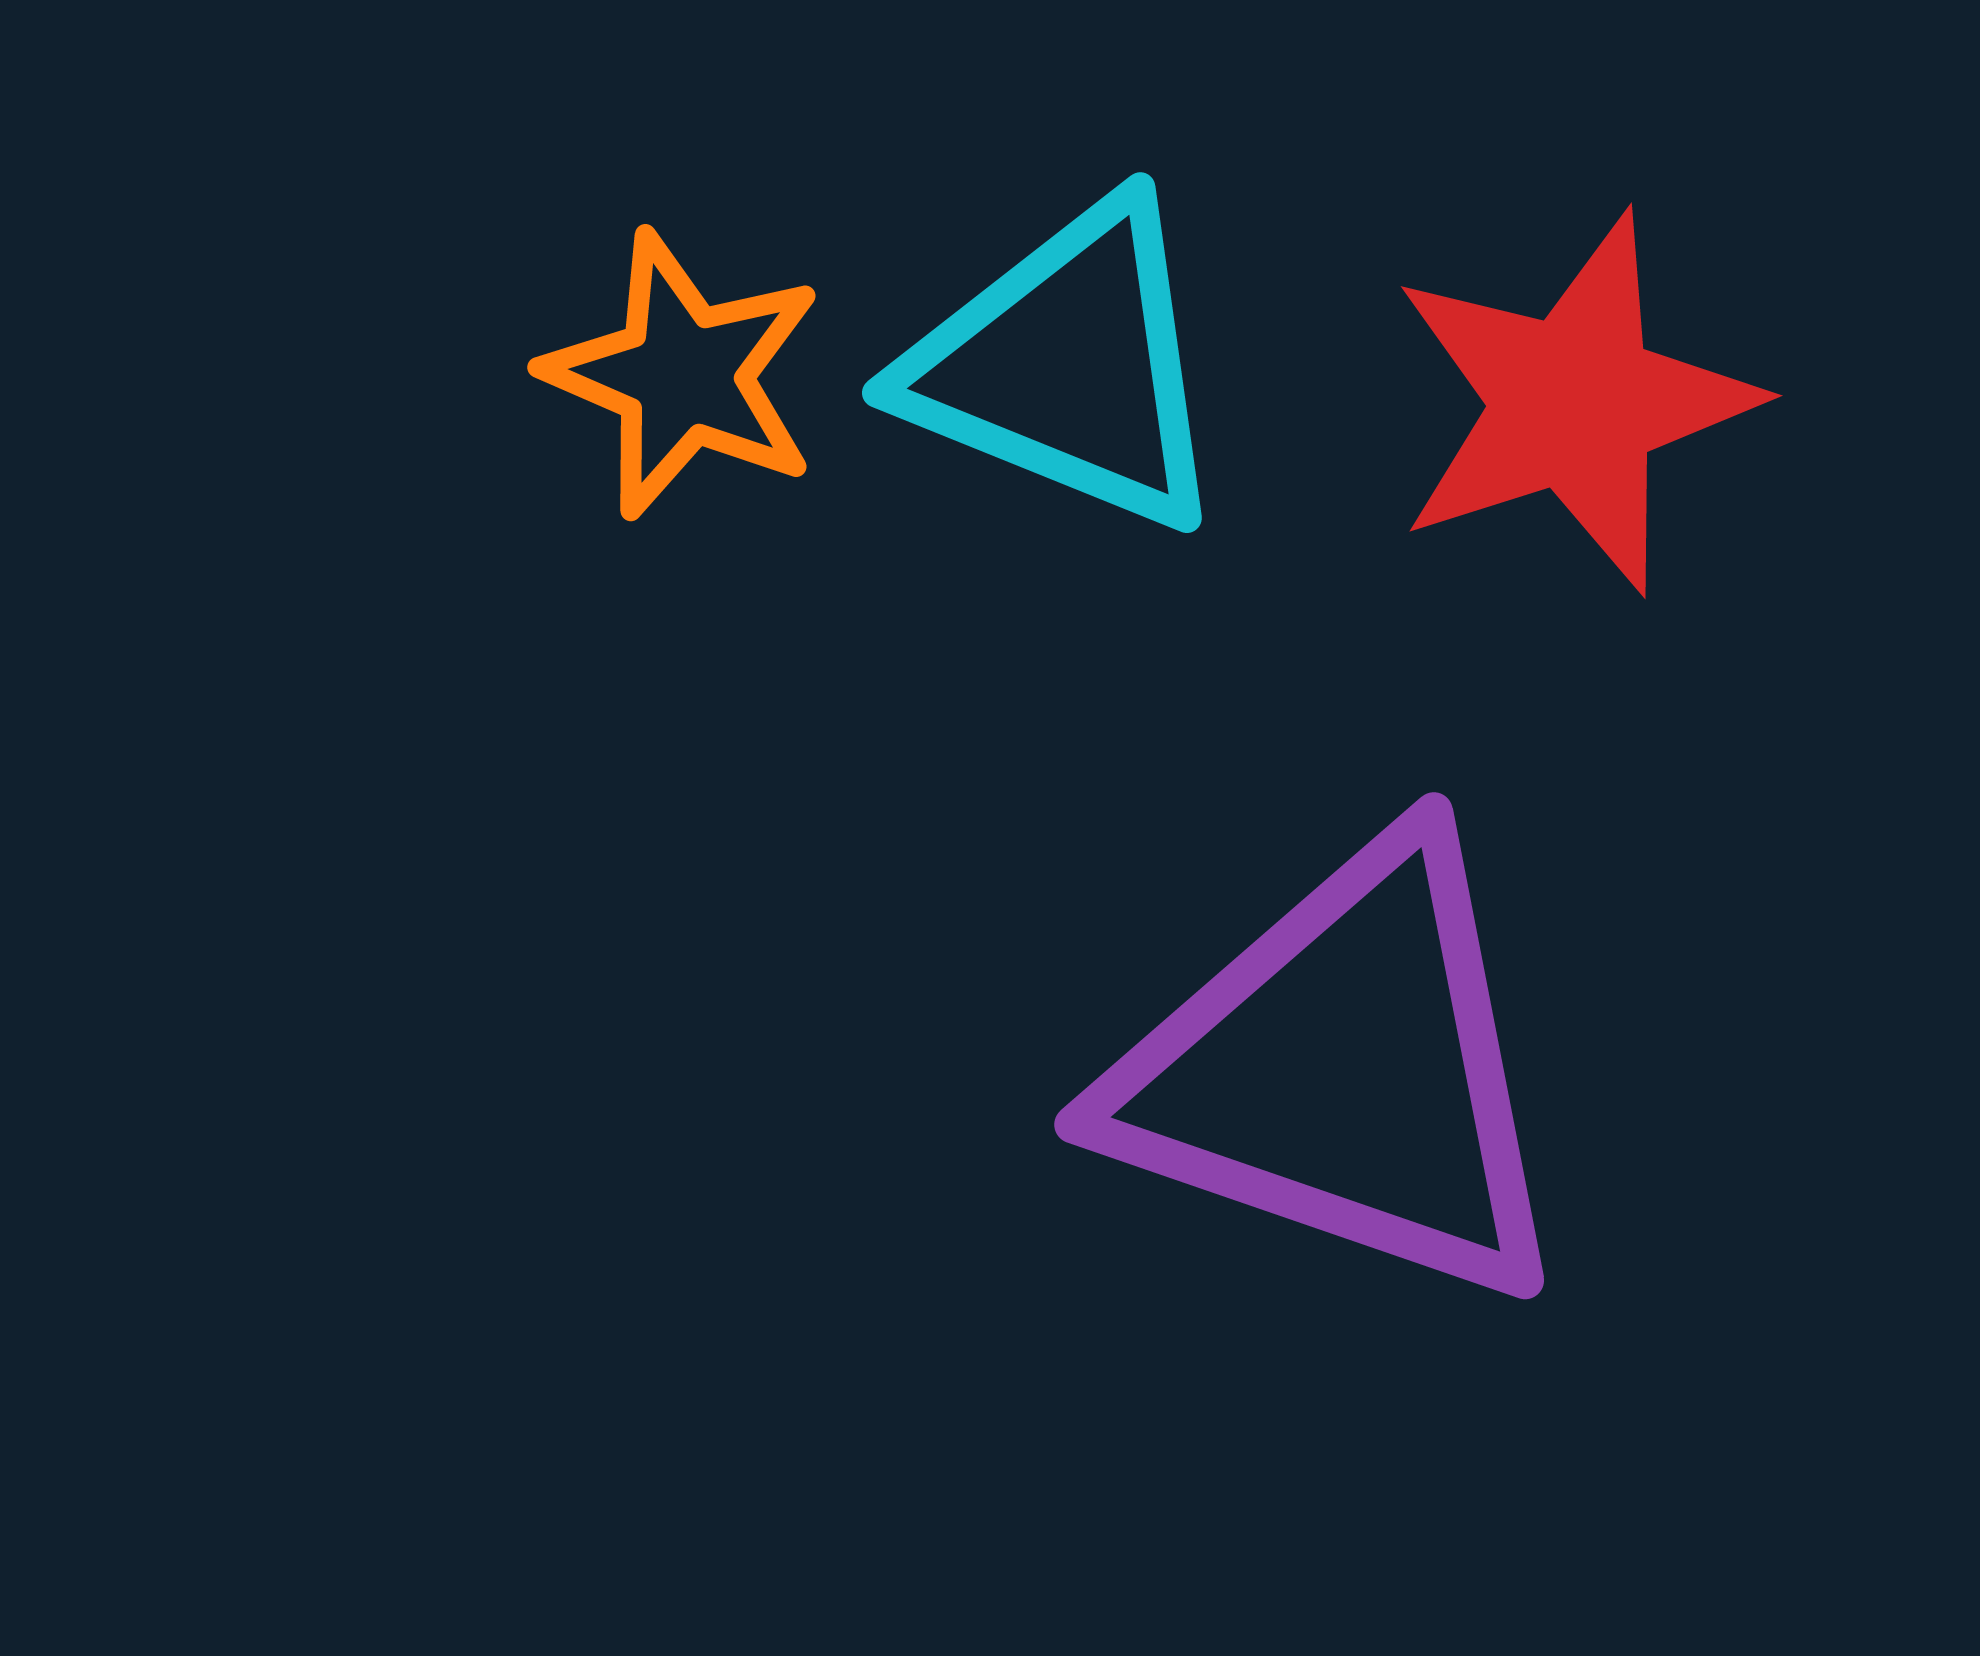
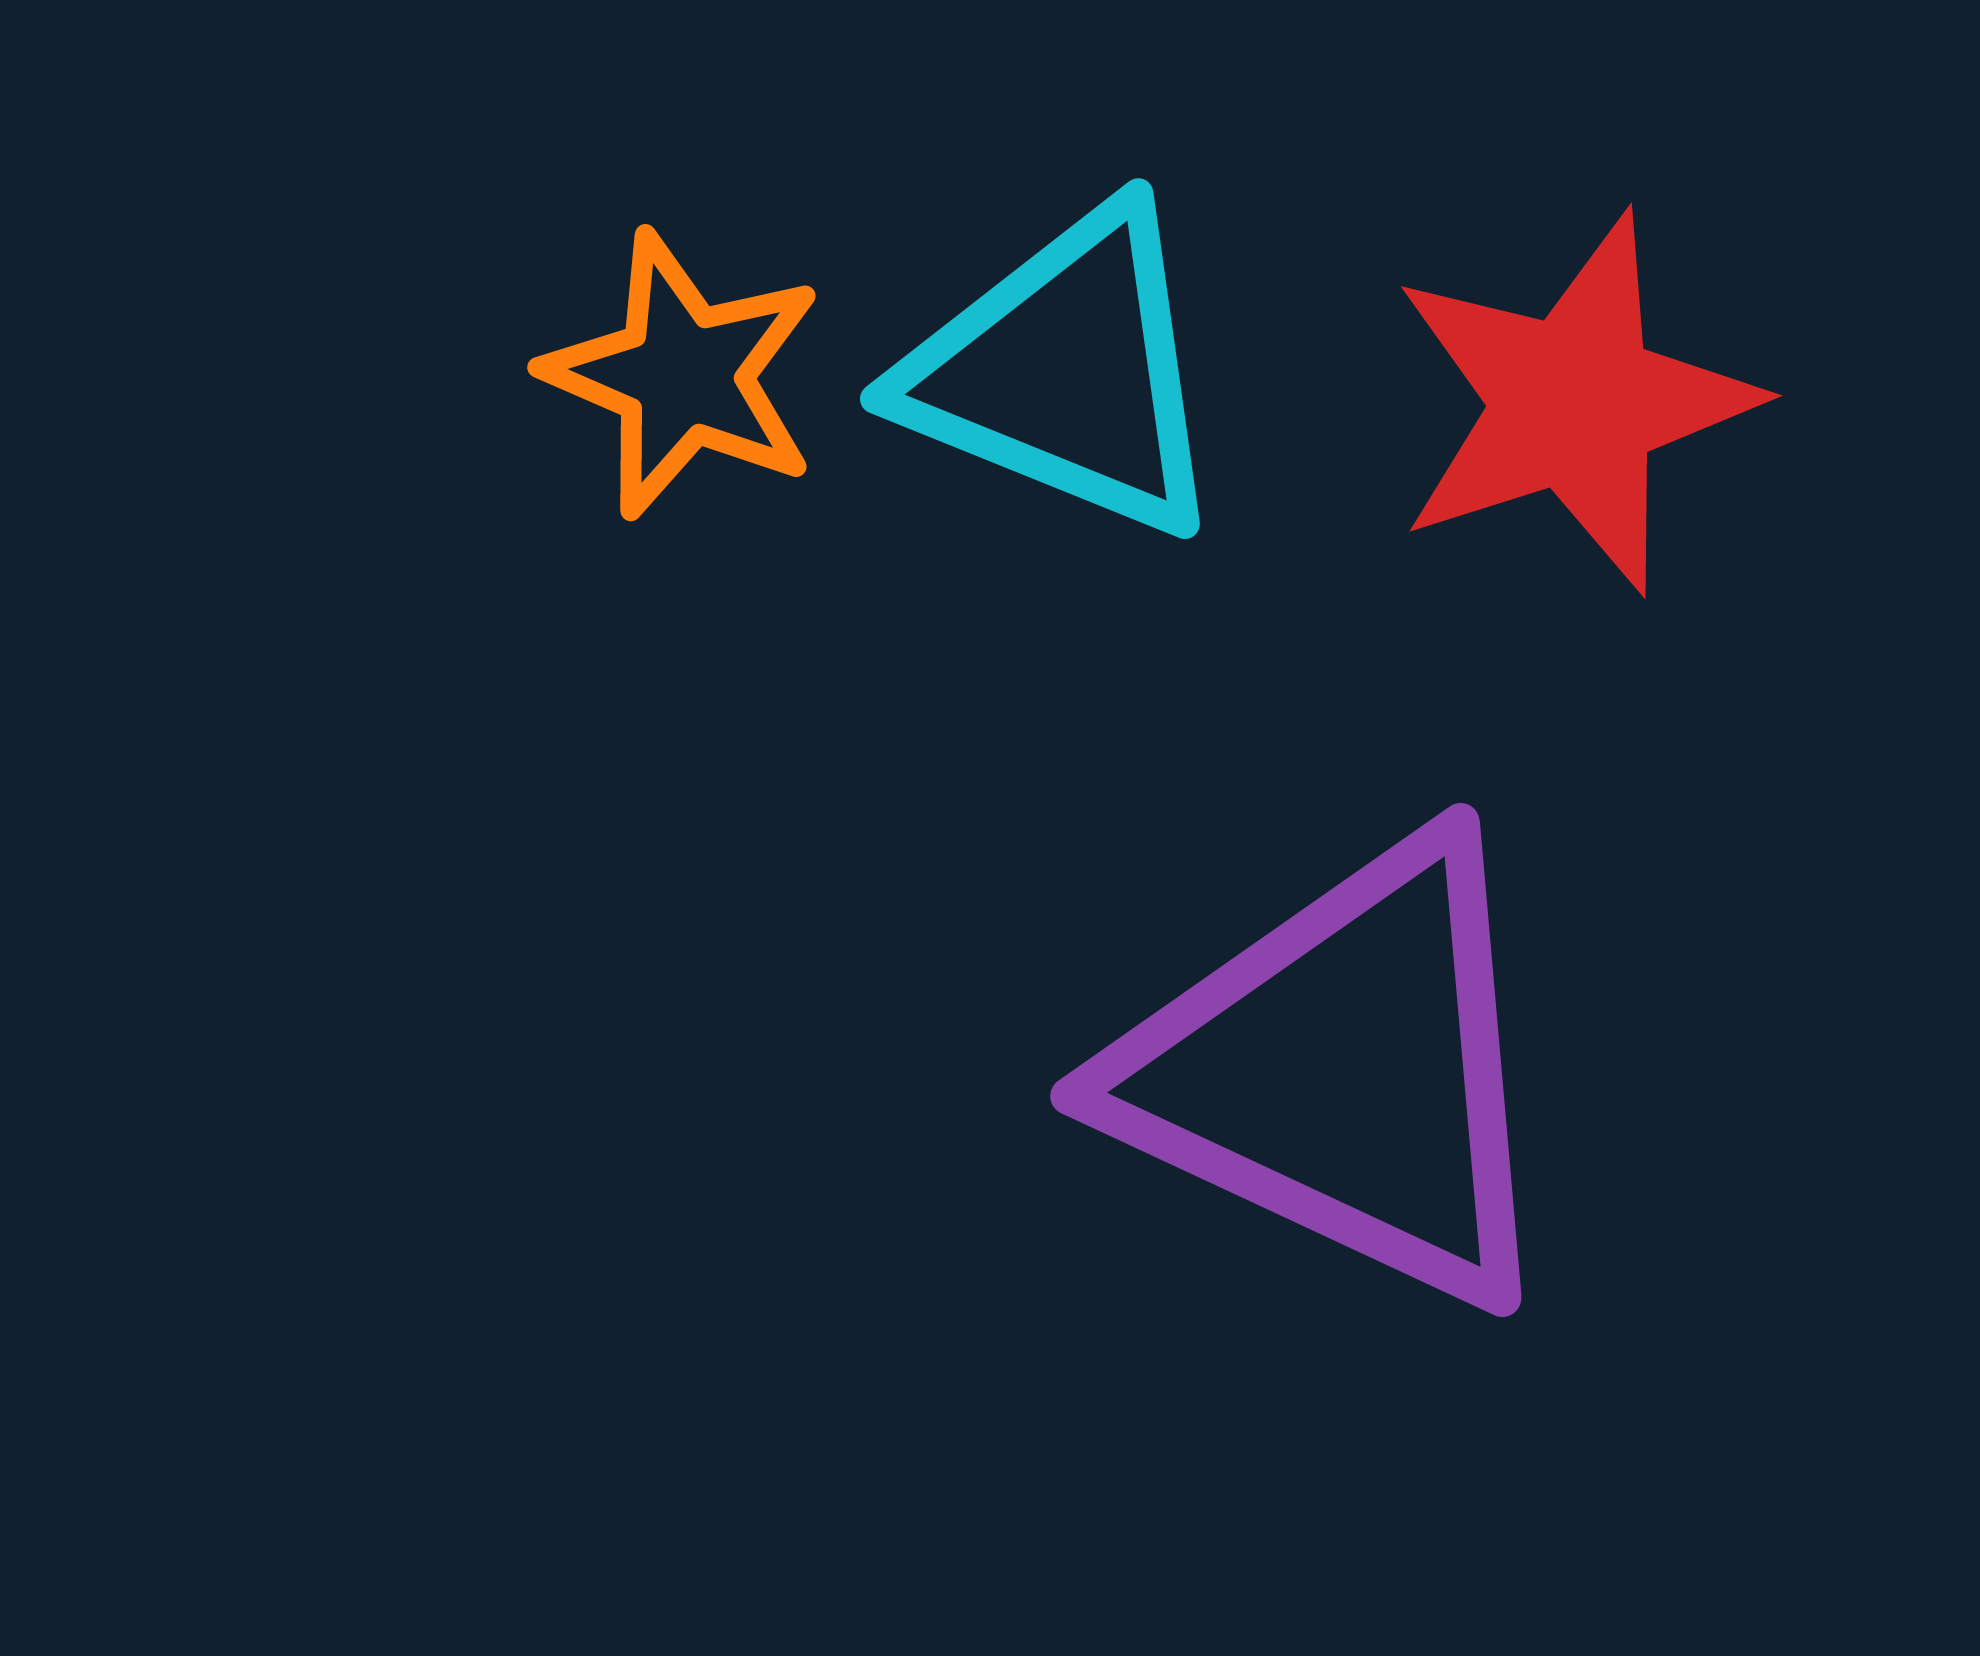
cyan triangle: moved 2 px left, 6 px down
purple triangle: rotated 6 degrees clockwise
